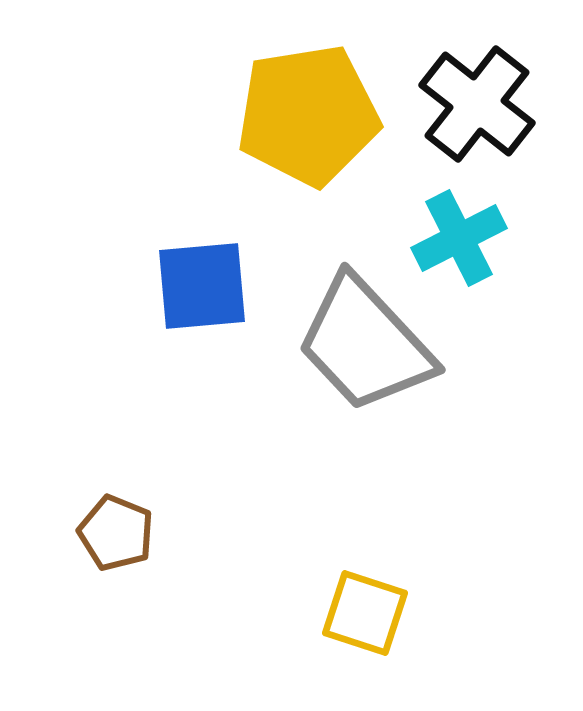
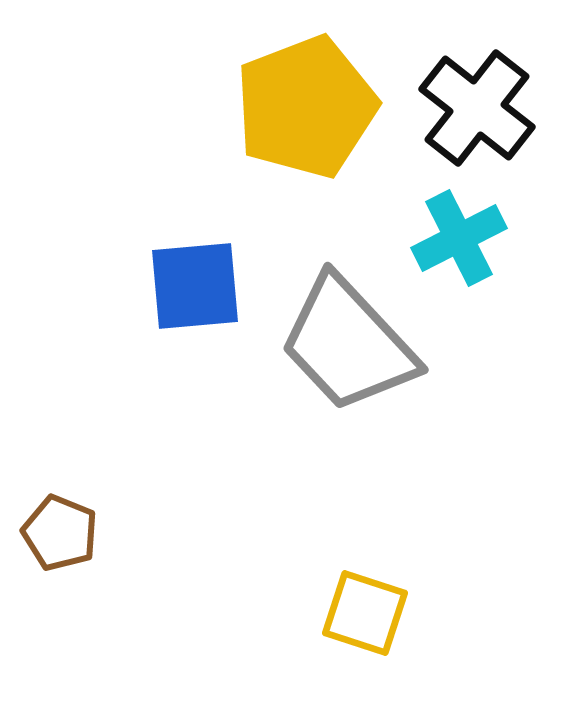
black cross: moved 4 px down
yellow pentagon: moved 2 px left, 8 px up; rotated 12 degrees counterclockwise
blue square: moved 7 px left
gray trapezoid: moved 17 px left
brown pentagon: moved 56 px left
